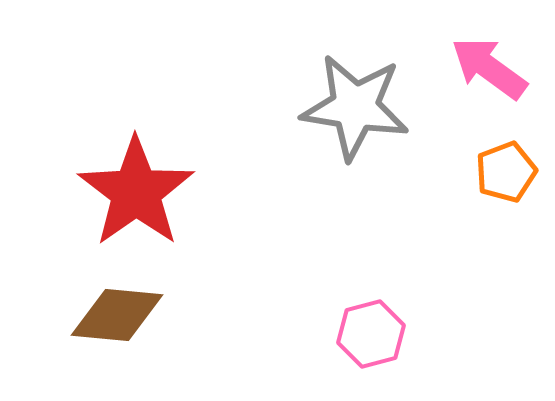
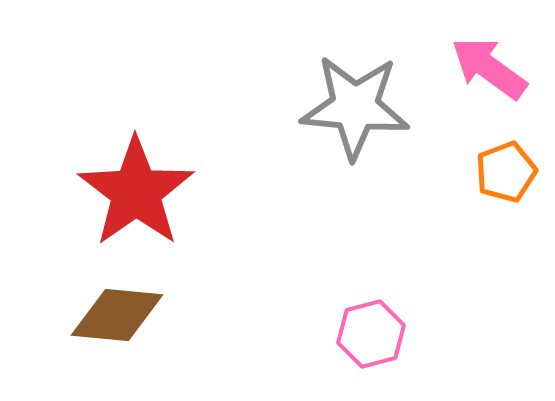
gray star: rotated 4 degrees counterclockwise
